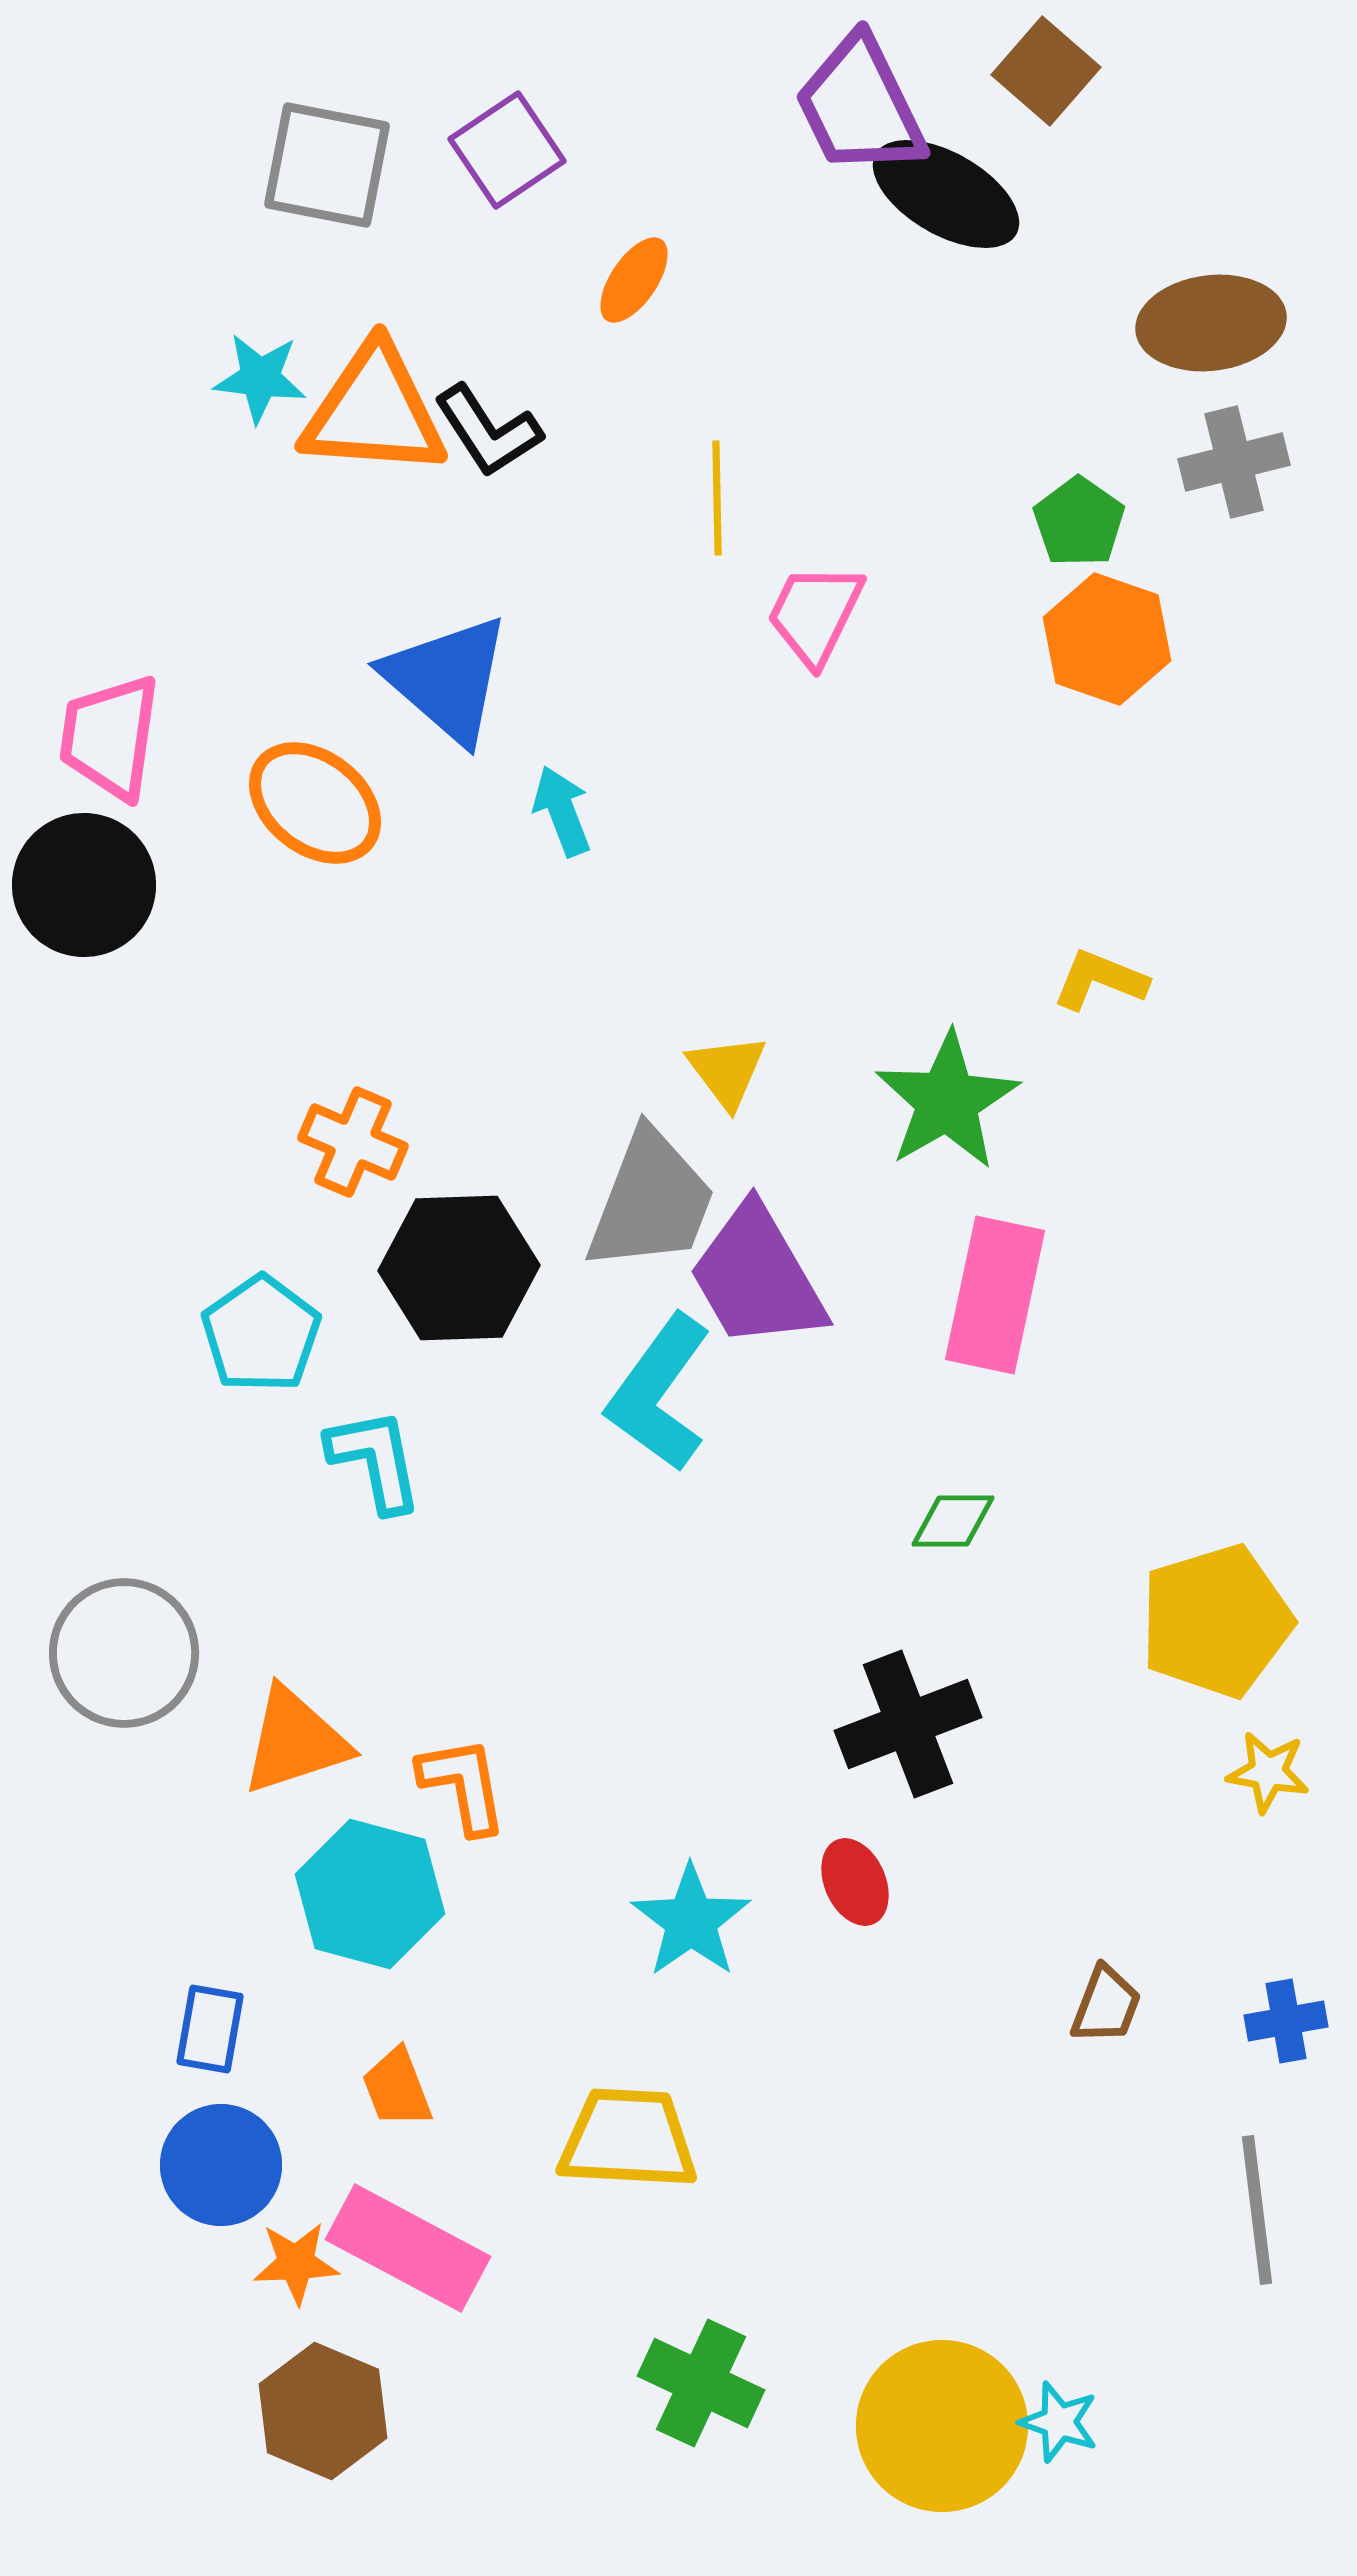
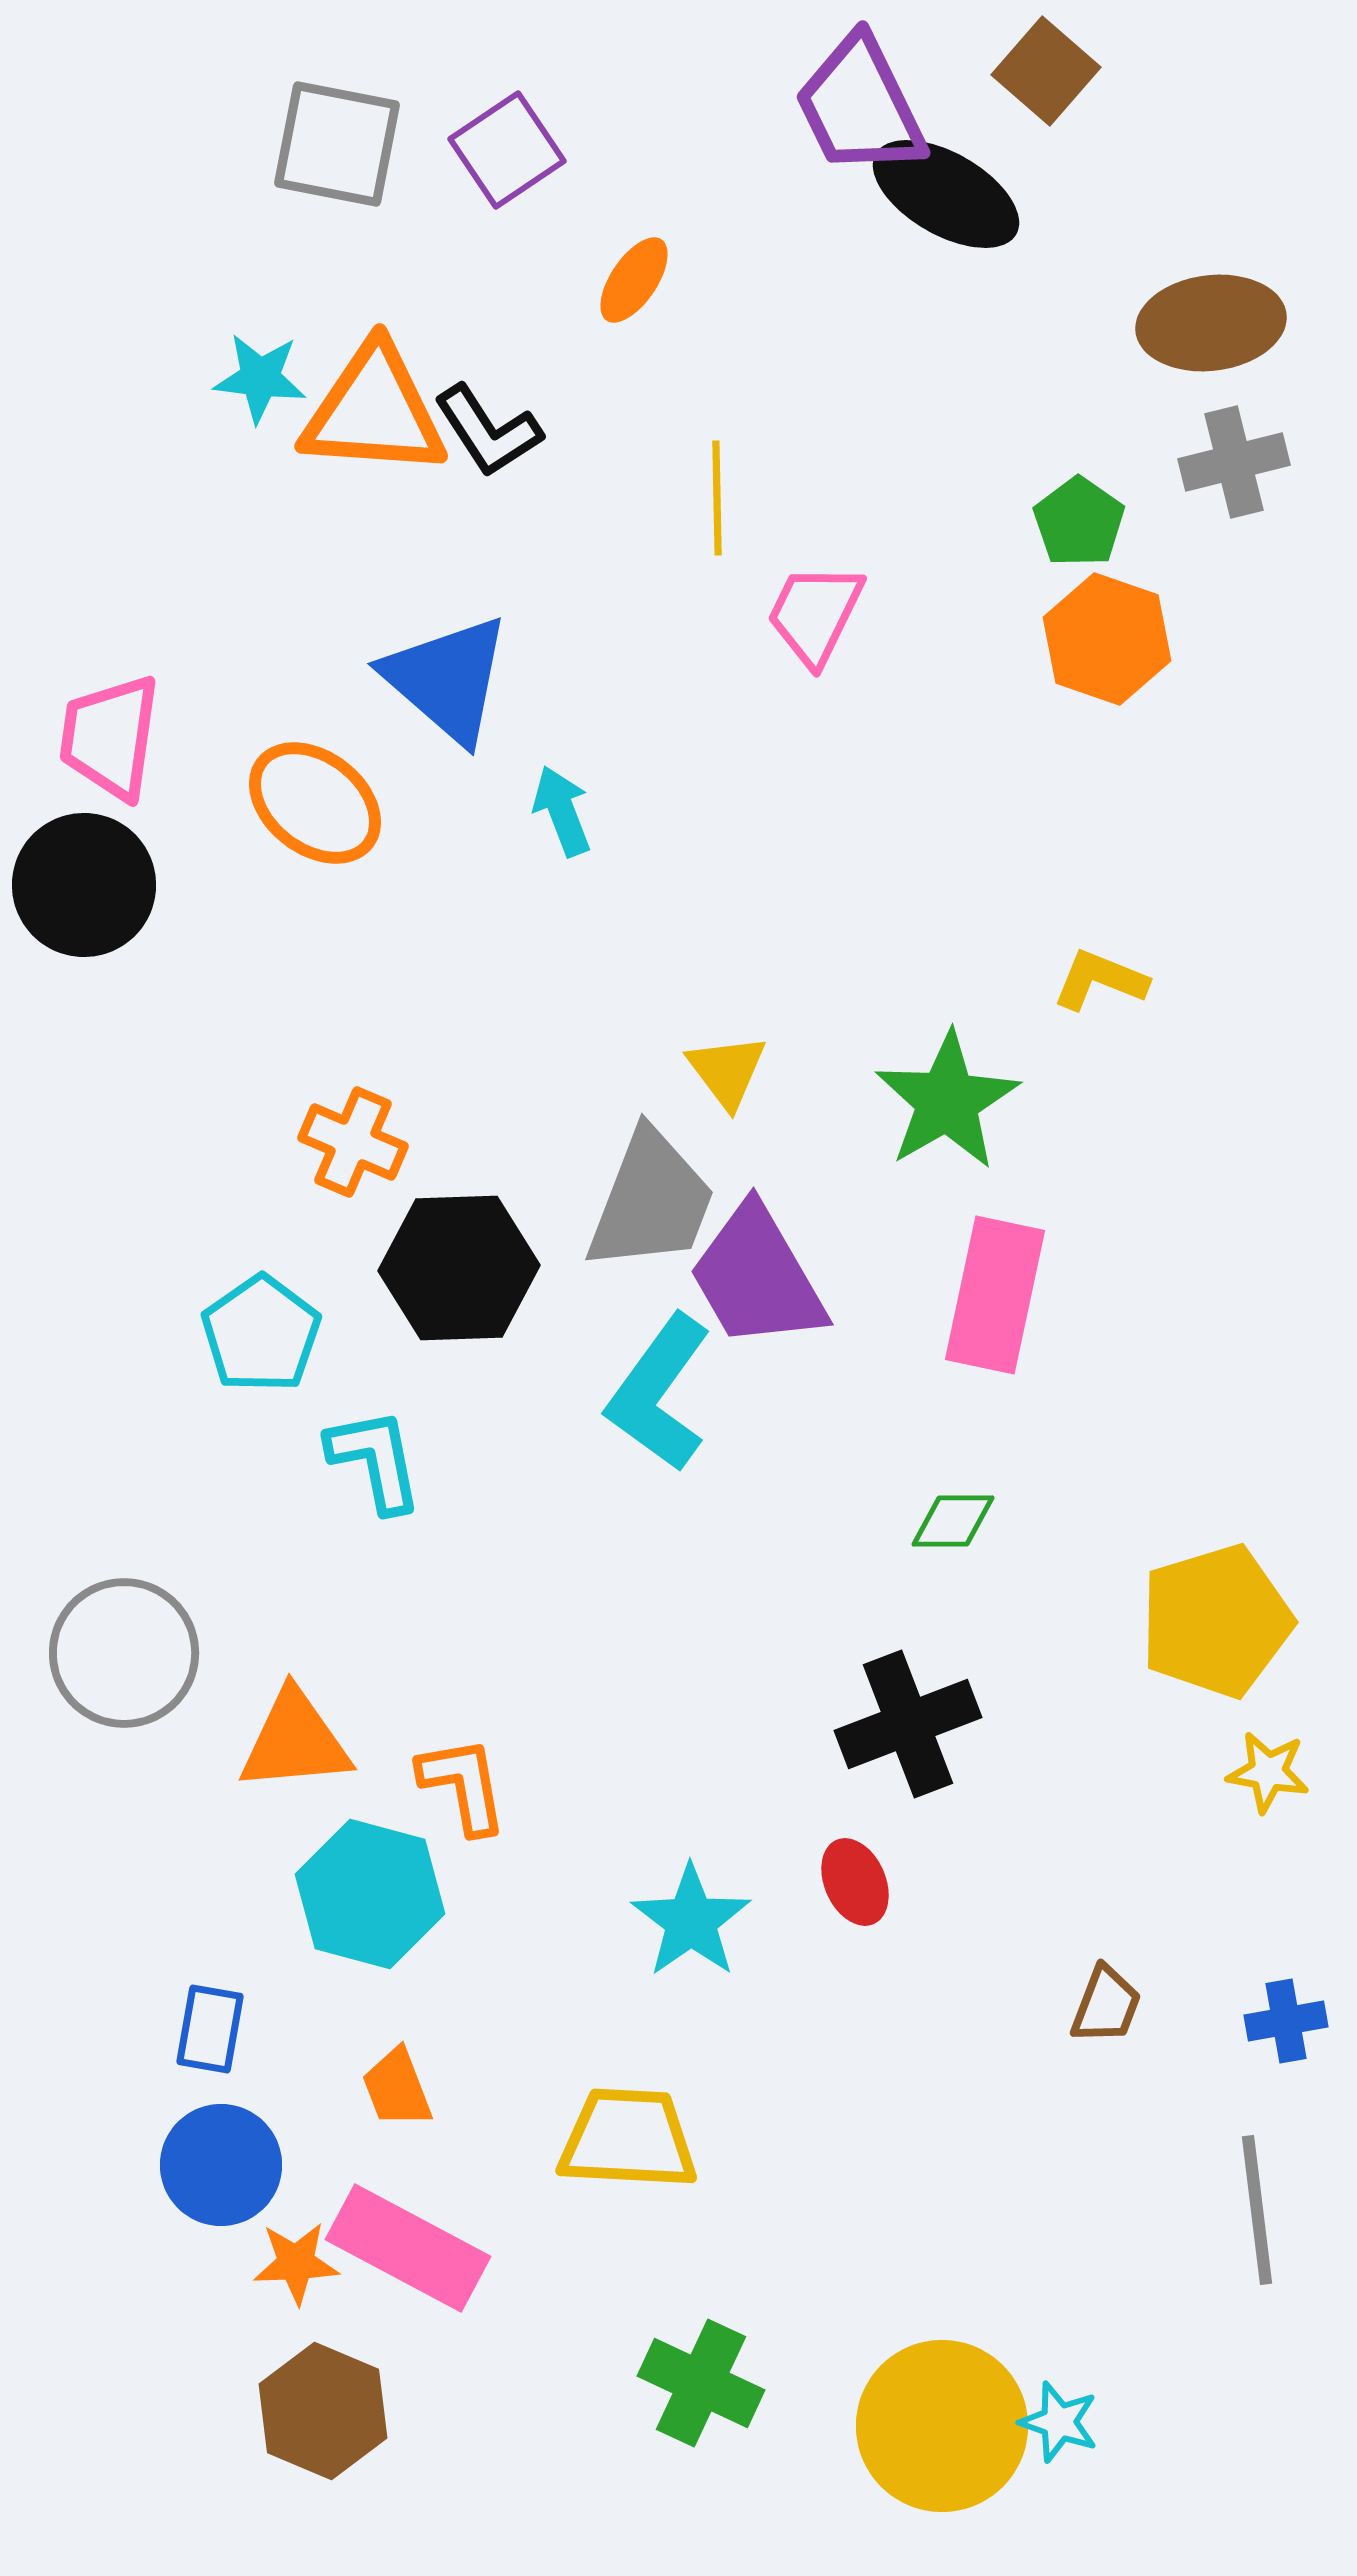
gray square at (327, 165): moved 10 px right, 21 px up
orange triangle at (295, 1741): rotated 13 degrees clockwise
